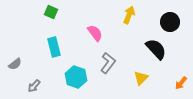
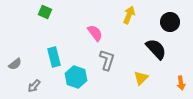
green square: moved 6 px left
cyan rectangle: moved 10 px down
gray L-shape: moved 1 px left, 3 px up; rotated 20 degrees counterclockwise
orange arrow: rotated 48 degrees counterclockwise
